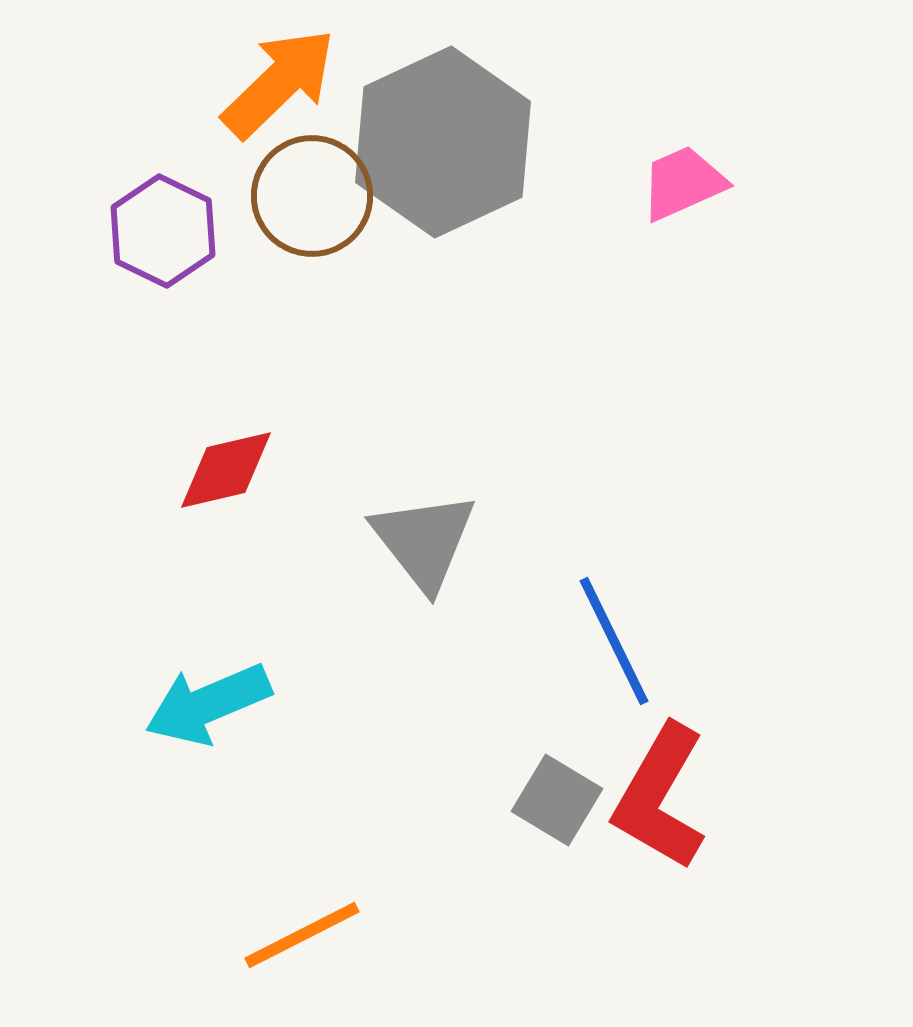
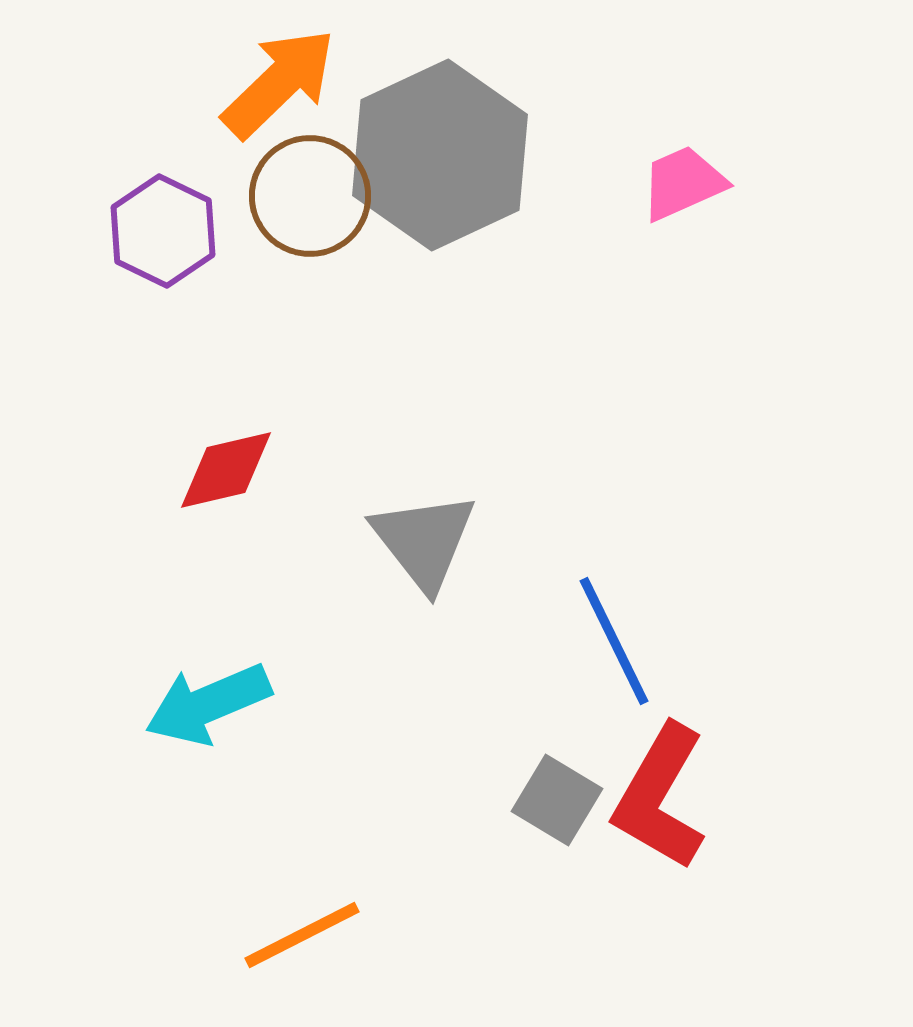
gray hexagon: moved 3 px left, 13 px down
brown circle: moved 2 px left
